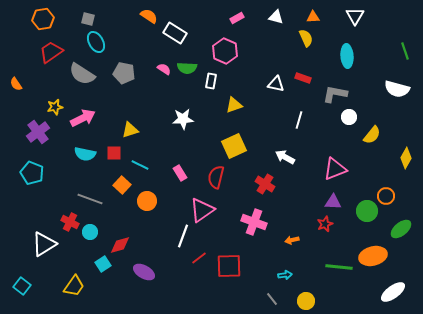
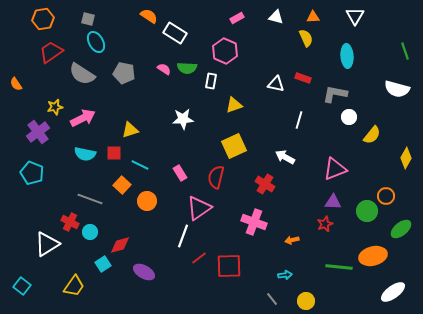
pink triangle at (202, 210): moved 3 px left, 2 px up
white triangle at (44, 244): moved 3 px right
